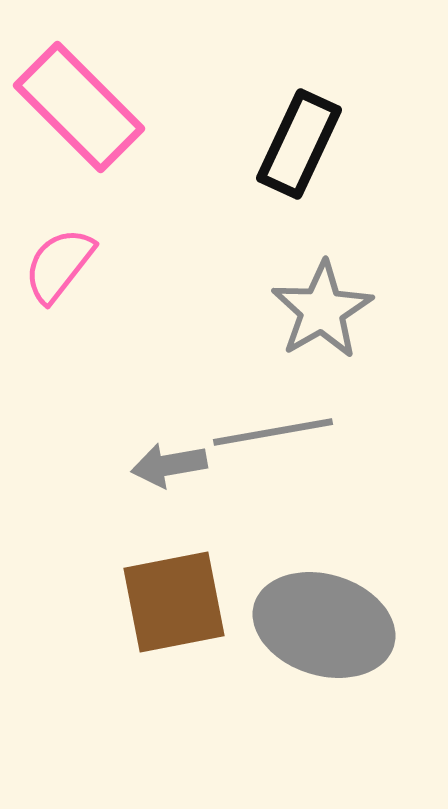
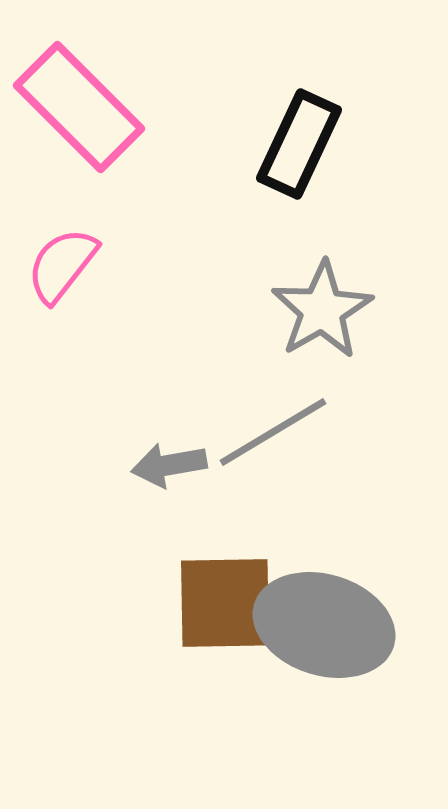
pink semicircle: moved 3 px right
gray line: rotated 21 degrees counterclockwise
brown square: moved 51 px right, 1 px down; rotated 10 degrees clockwise
